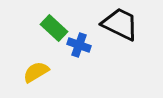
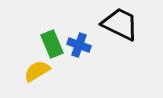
green rectangle: moved 2 px left, 16 px down; rotated 24 degrees clockwise
yellow semicircle: moved 1 px right, 1 px up
